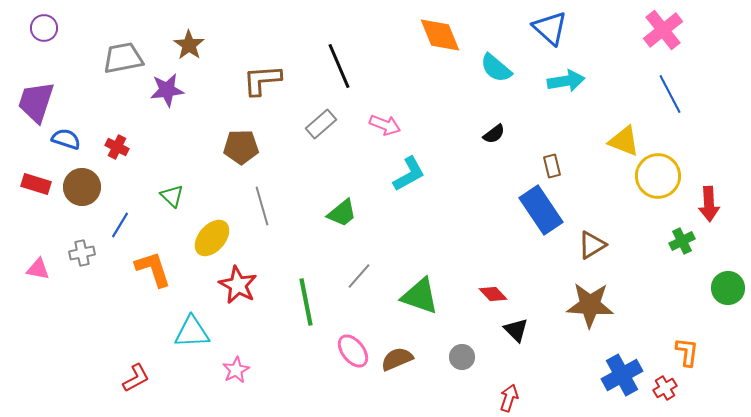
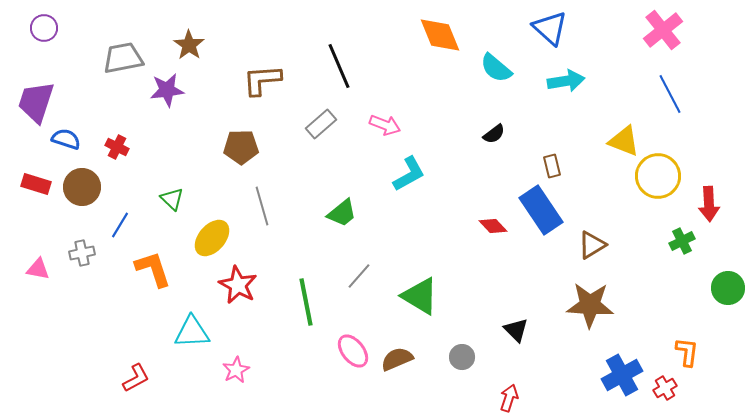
green triangle at (172, 196): moved 3 px down
red diamond at (493, 294): moved 68 px up
green triangle at (420, 296): rotated 12 degrees clockwise
